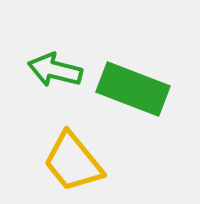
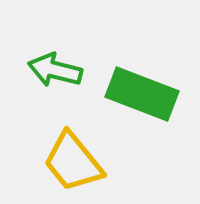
green rectangle: moved 9 px right, 5 px down
